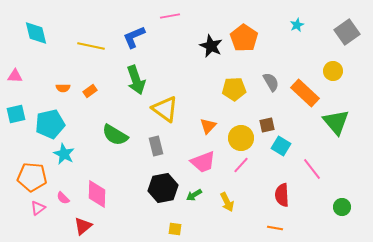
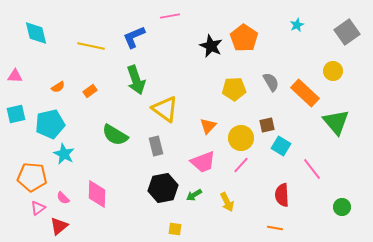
orange semicircle at (63, 88): moved 5 px left, 1 px up; rotated 32 degrees counterclockwise
red triangle at (83, 226): moved 24 px left
